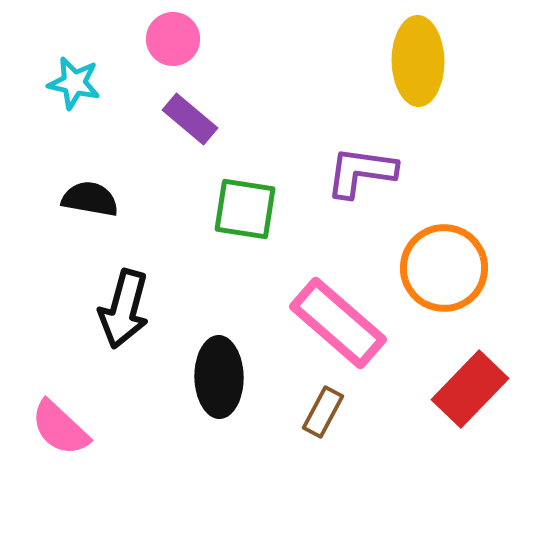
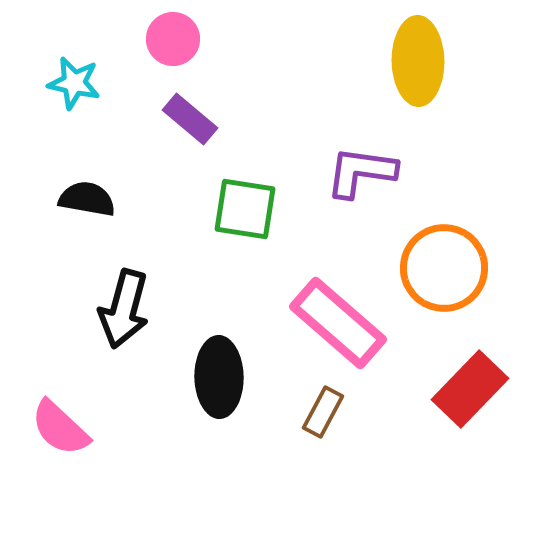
black semicircle: moved 3 px left
